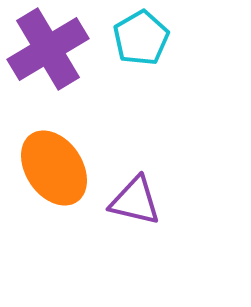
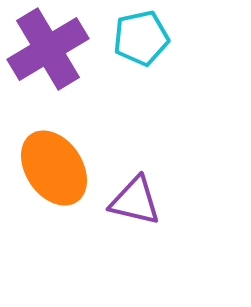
cyan pentagon: rotated 18 degrees clockwise
